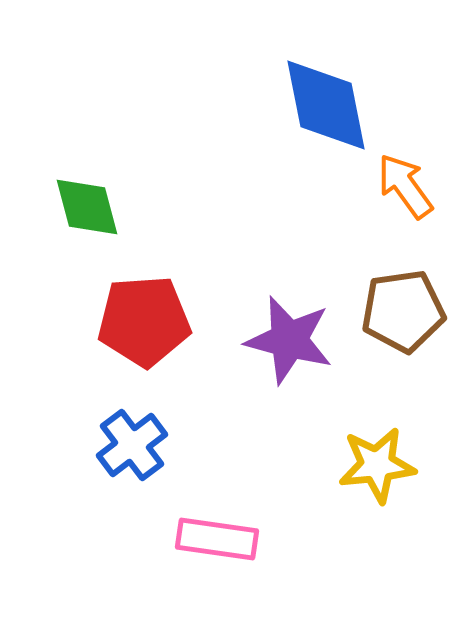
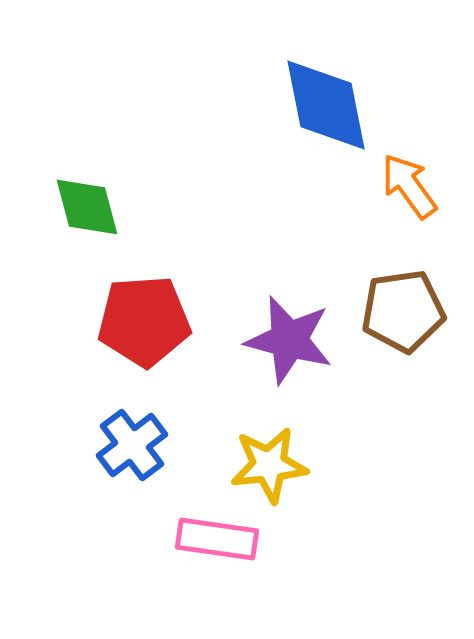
orange arrow: moved 4 px right
yellow star: moved 108 px left
